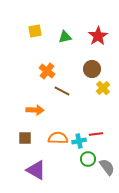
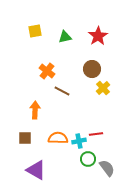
orange arrow: rotated 90 degrees counterclockwise
gray semicircle: moved 1 px down
